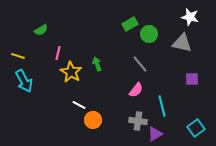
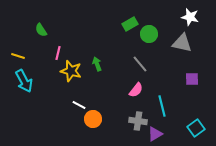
green semicircle: rotated 88 degrees clockwise
yellow star: moved 1 px up; rotated 15 degrees counterclockwise
orange circle: moved 1 px up
